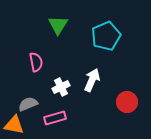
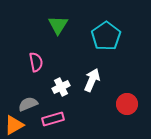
cyan pentagon: rotated 12 degrees counterclockwise
red circle: moved 2 px down
pink rectangle: moved 2 px left, 1 px down
orange triangle: rotated 40 degrees counterclockwise
